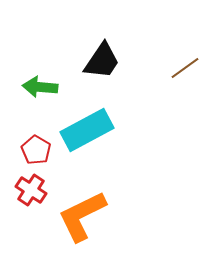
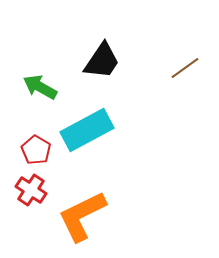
green arrow: rotated 24 degrees clockwise
